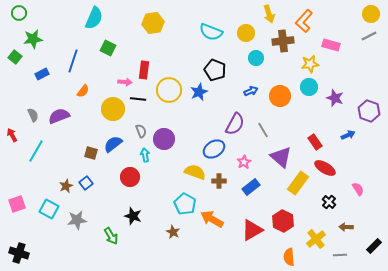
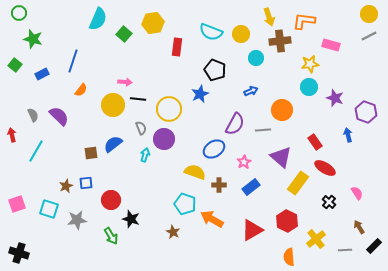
yellow arrow at (269, 14): moved 3 px down
yellow circle at (371, 14): moved 2 px left
cyan semicircle at (94, 18): moved 4 px right, 1 px down
orange L-shape at (304, 21): rotated 55 degrees clockwise
yellow circle at (246, 33): moved 5 px left, 1 px down
green star at (33, 39): rotated 24 degrees clockwise
brown cross at (283, 41): moved 3 px left
green square at (108, 48): moved 16 px right, 14 px up; rotated 14 degrees clockwise
green square at (15, 57): moved 8 px down
red rectangle at (144, 70): moved 33 px right, 23 px up
yellow circle at (169, 90): moved 19 px down
orange semicircle at (83, 91): moved 2 px left, 1 px up
blue star at (199, 92): moved 1 px right, 2 px down
orange circle at (280, 96): moved 2 px right, 14 px down
yellow circle at (113, 109): moved 4 px up
purple hexagon at (369, 111): moved 3 px left, 1 px down
purple semicircle at (59, 116): rotated 65 degrees clockwise
gray line at (263, 130): rotated 63 degrees counterclockwise
gray semicircle at (141, 131): moved 3 px up
red arrow at (12, 135): rotated 16 degrees clockwise
blue arrow at (348, 135): rotated 80 degrees counterclockwise
brown square at (91, 153): rotated 24 degrees counterclockwise
cyan arrow at (145, 155): rotated 24 degrees clockwise
red circle at (130, 177): moved 19 px left, 23 px down
brown cross at (219, 181): moved 4 px down
blue square at (86, 183): rotated 32 degrees clockwise
pink semicircle at (358, 189): moved 1 px left, 4 px down
cyan pentagon at (185, 204): rotated 10 degrees counterclockwise
cyan square at (49, 209): rotated 12 degrees counterclockwise
black star at (133, 216): moved 2 px left, 3 px down
red hexagon at (283, 221): moved 4 px right
brown arrow at (346, 227): moved 13 px right; rotated 56 degrees clockwise
gray line at (340, 255): moved 5 px right, 5 px up
